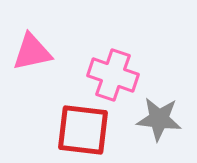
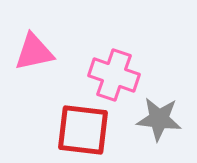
pink triangle: moved 2 px right
pink cross: moved 1 px right
